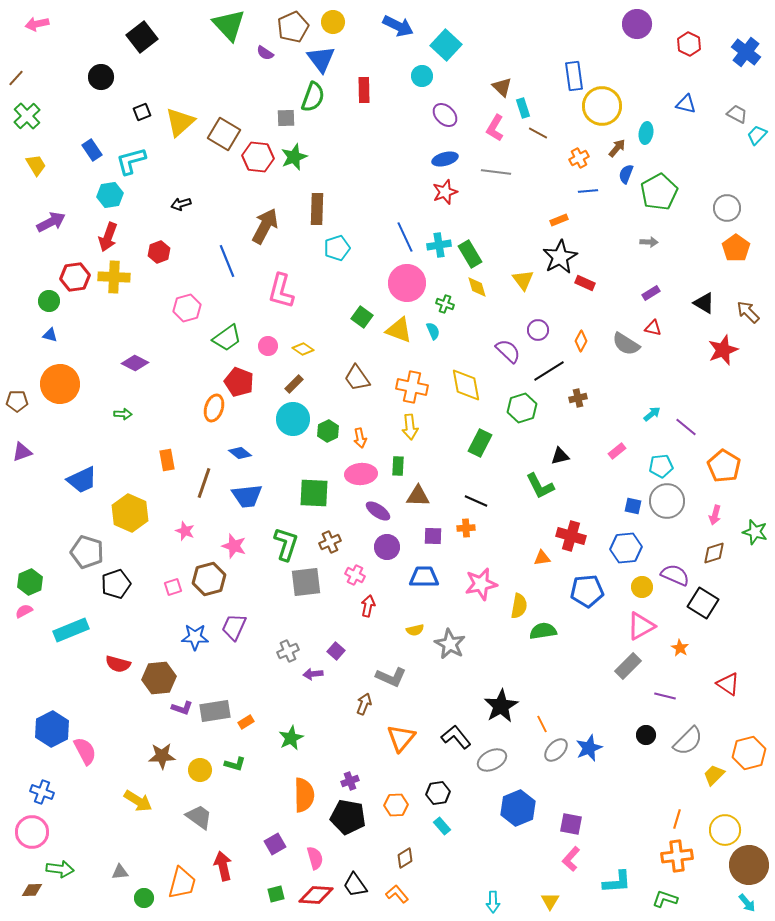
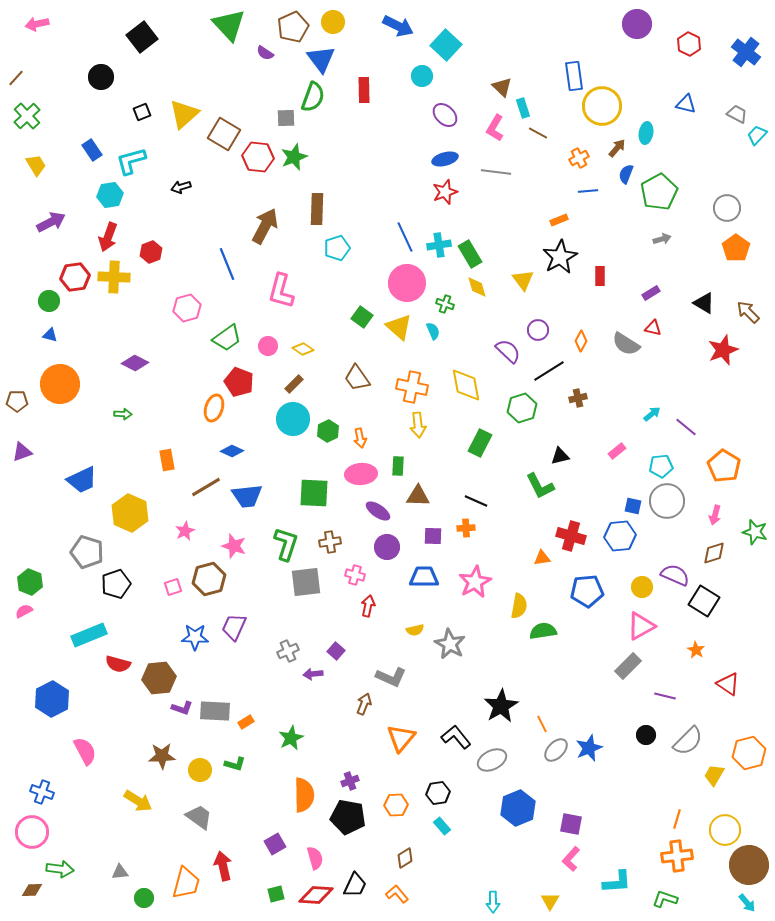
yellow triangle at (180, 122): moved 4 px right, 8 px up
black arrow at (181, 204): moved 17 px up
gray arrow at (649, 242): moved 13 px right, 3 px up; rotated 18 degrees counterclockwise
red hexagon at (159, 252): moved 8 px left
blue line at (227, 261): moved 3 px down
red rectangle at (585, 283): moved 15 px right, 7 px up; rotated 66 degrees clockwise
yellow triangle at (399, 330): moved 3 px up; rotated 20 degrees clockwise
yellow arrow at (410, 427): moved 8 px right, 2 px up
blue diamond at (240, 453): moved 8 px left, 2 px up; rotated 15 degrees counterclockwise
brown line at (204, 483): moved 2 px right, 4 px down; rotated 40 degrees clockwise
pink star at (185, 531): rotated 24 degrees clockwise
brown cross at (330, 542): rotated 15 degrees clockwise
blue hexagon at (626, 548): moved 6 px left, 12 px up
pink cross at (355, 575): rotated 12 degrees counterclockwise
green hexagon at (30, 582): rotated 15 degrees counterclockwise
pink star at (481, 584): moved 6 px left, 2 px up; rotated 16 degrees counterclockwise
black square at (703, 603): moved 1 px right, 2 px up
cyan rectangle at (71, 630): moved 18 px right, 5 px down
orange star at (680, 648): moved 16 px right, 2 px down
gray rectangle at (215, 711): rotated 12 degrees clockwise
blue hexagon at (52, 729): moved 30 px up
yellow trapezoid at (714, 775): rotated 15 degrees counterclockwise
orange trapezoid at (182, 883): moved 4 px right
black trapezoid at (355, 885): rotated 120 degrees counterclockwise
